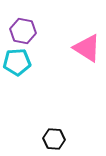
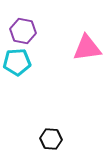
pink triangle: rotated 40 degrees counterclockwise
black hexagon: moved 3 px left
